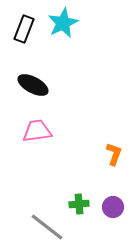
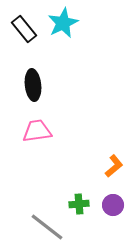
black rectangle: rotated 60 degrees counterclockwise
black ellipse: rotated 56 degrees clockwise
orange L-shape: moved 12 px down; rotated 30 degrees clockwise
purple circle: moved 2 px up
